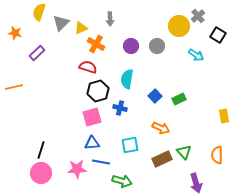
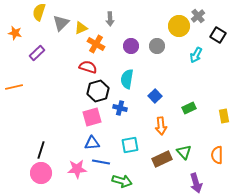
cyan arrow: rotated 84 degrees clockwise
green rectangle: moved 10 px right, 9 px down
orange arrow: moved 2 px up; rotated 60 degrees clockwise
